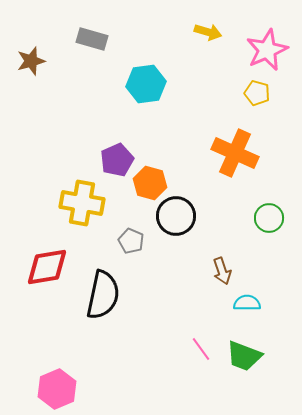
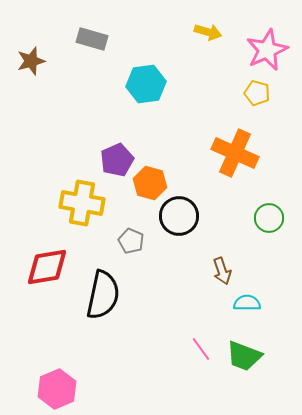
black circle: moved 3 px right
